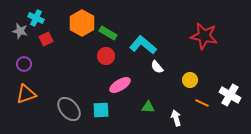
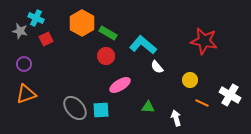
red star: moved 5 px down
gray ellipse: moved 6 px right, 1 px up
